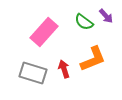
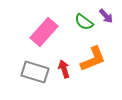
gray rectangle: moved 2 px right, 1 px up
